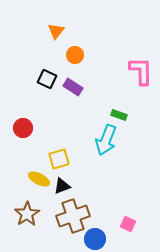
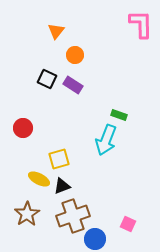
pink L-shape: moved 47 px up
purple rectangle: moved 2 px up
